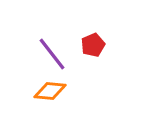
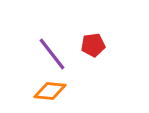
red pentagon: rotated 15 degrees clockwise
